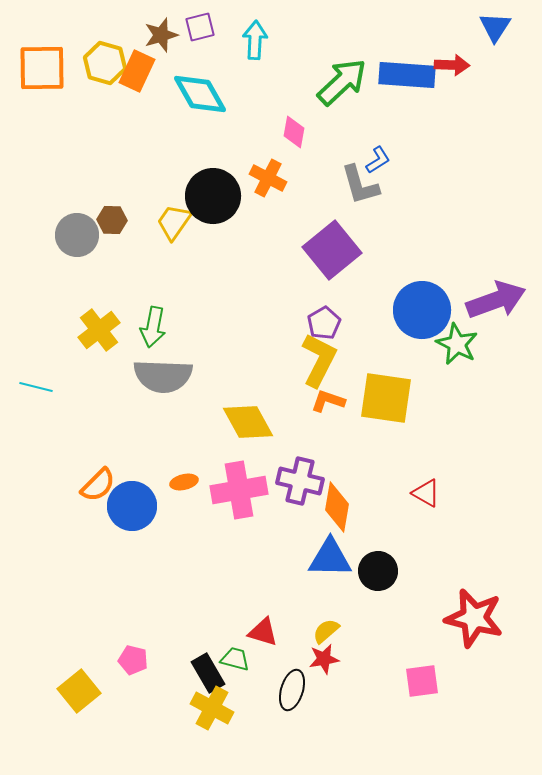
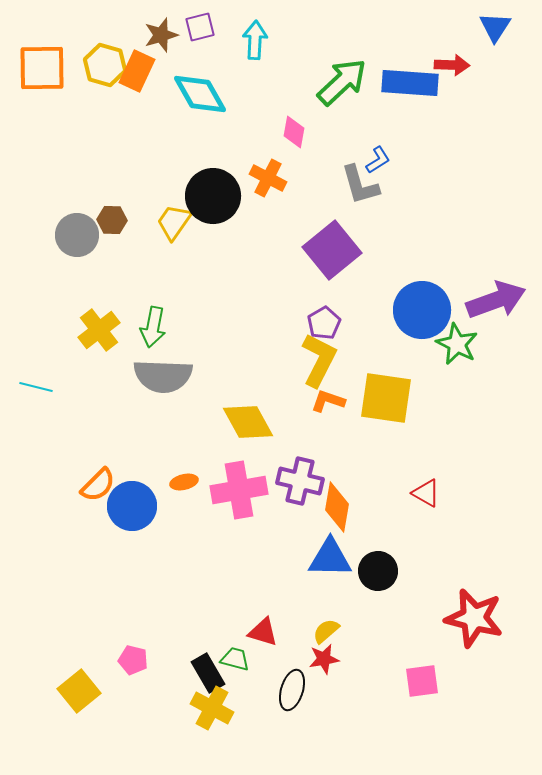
yellow hexagon at (105, 63): moved 2 px down
blue rectangle at (407, 75): moved 3 px right, 8 px down
